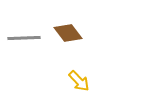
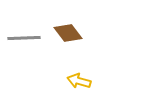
yellow arrow: rotated 150 degrees clockwise
